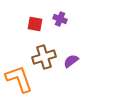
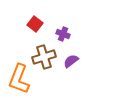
purple cross: moved 3 px right, 15 px down
red square: rotated 28 degrees clockwise
orange L-shape: rotated 140 degrees counterclockwise
